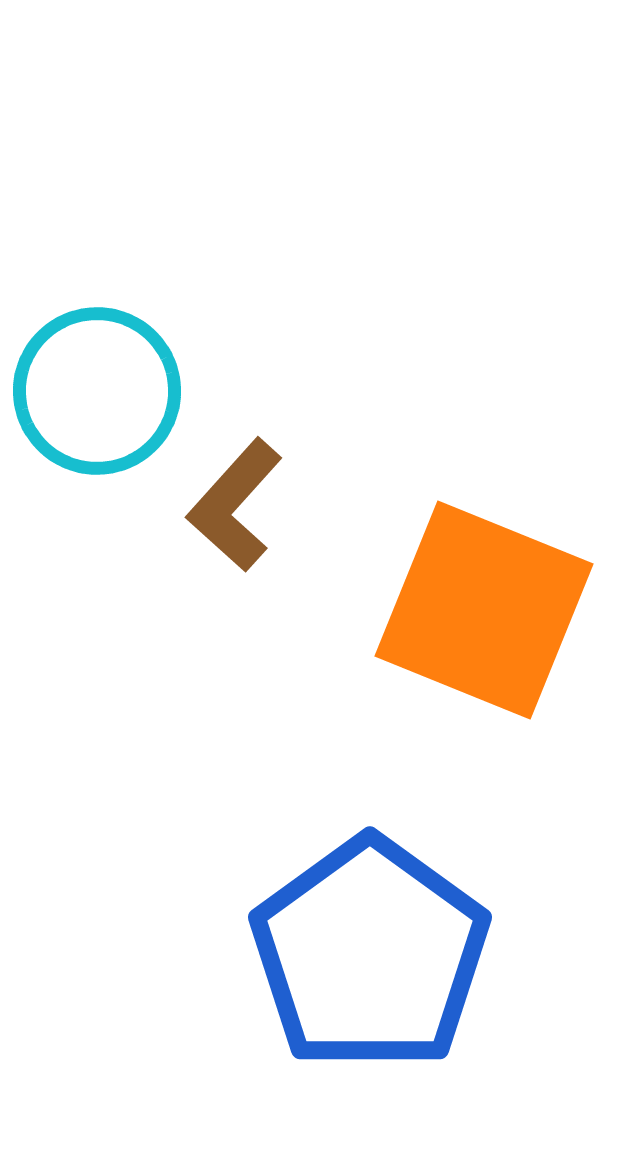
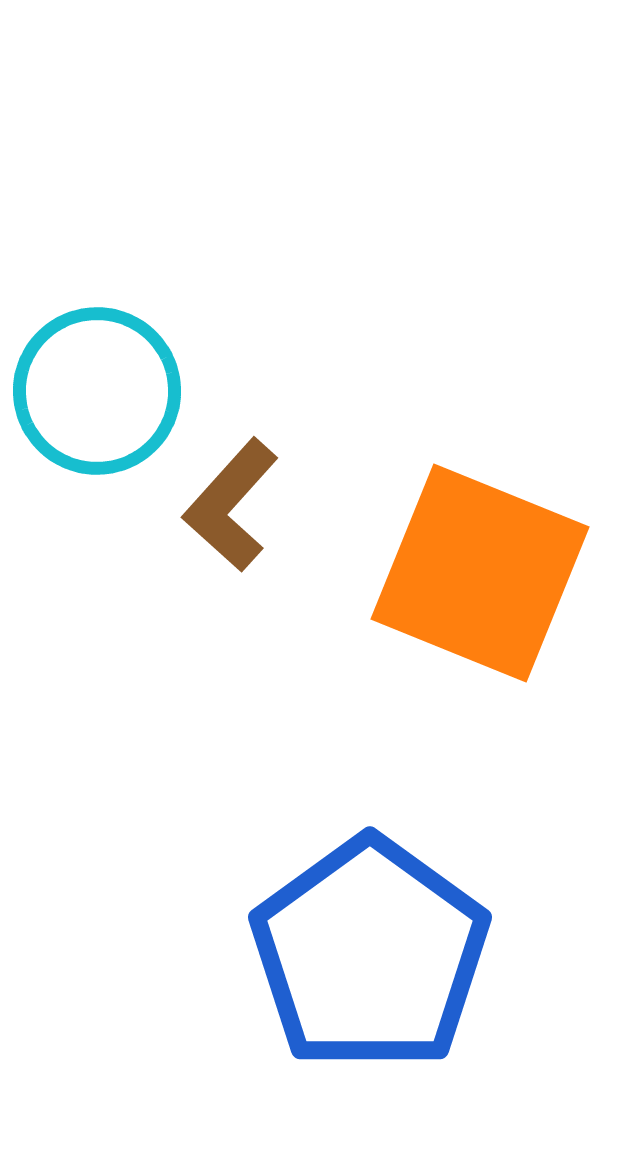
brown L-shape: moved 4 px left
orange square: moved 4 px left, 37 px up
